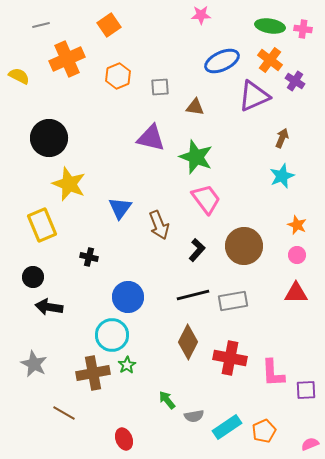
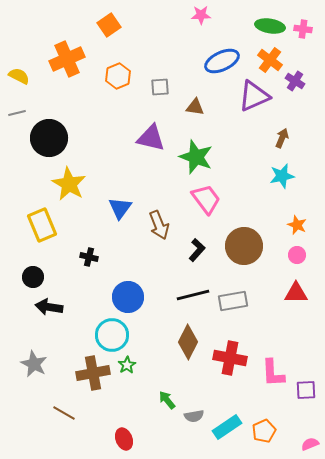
gray line at (41, 25): moved 24 px left, 88 px down
cyan star at (282, 176): rotated 10 degrees clockwise
yellow star at (69, 184): rotated 8 degrees clockwise
